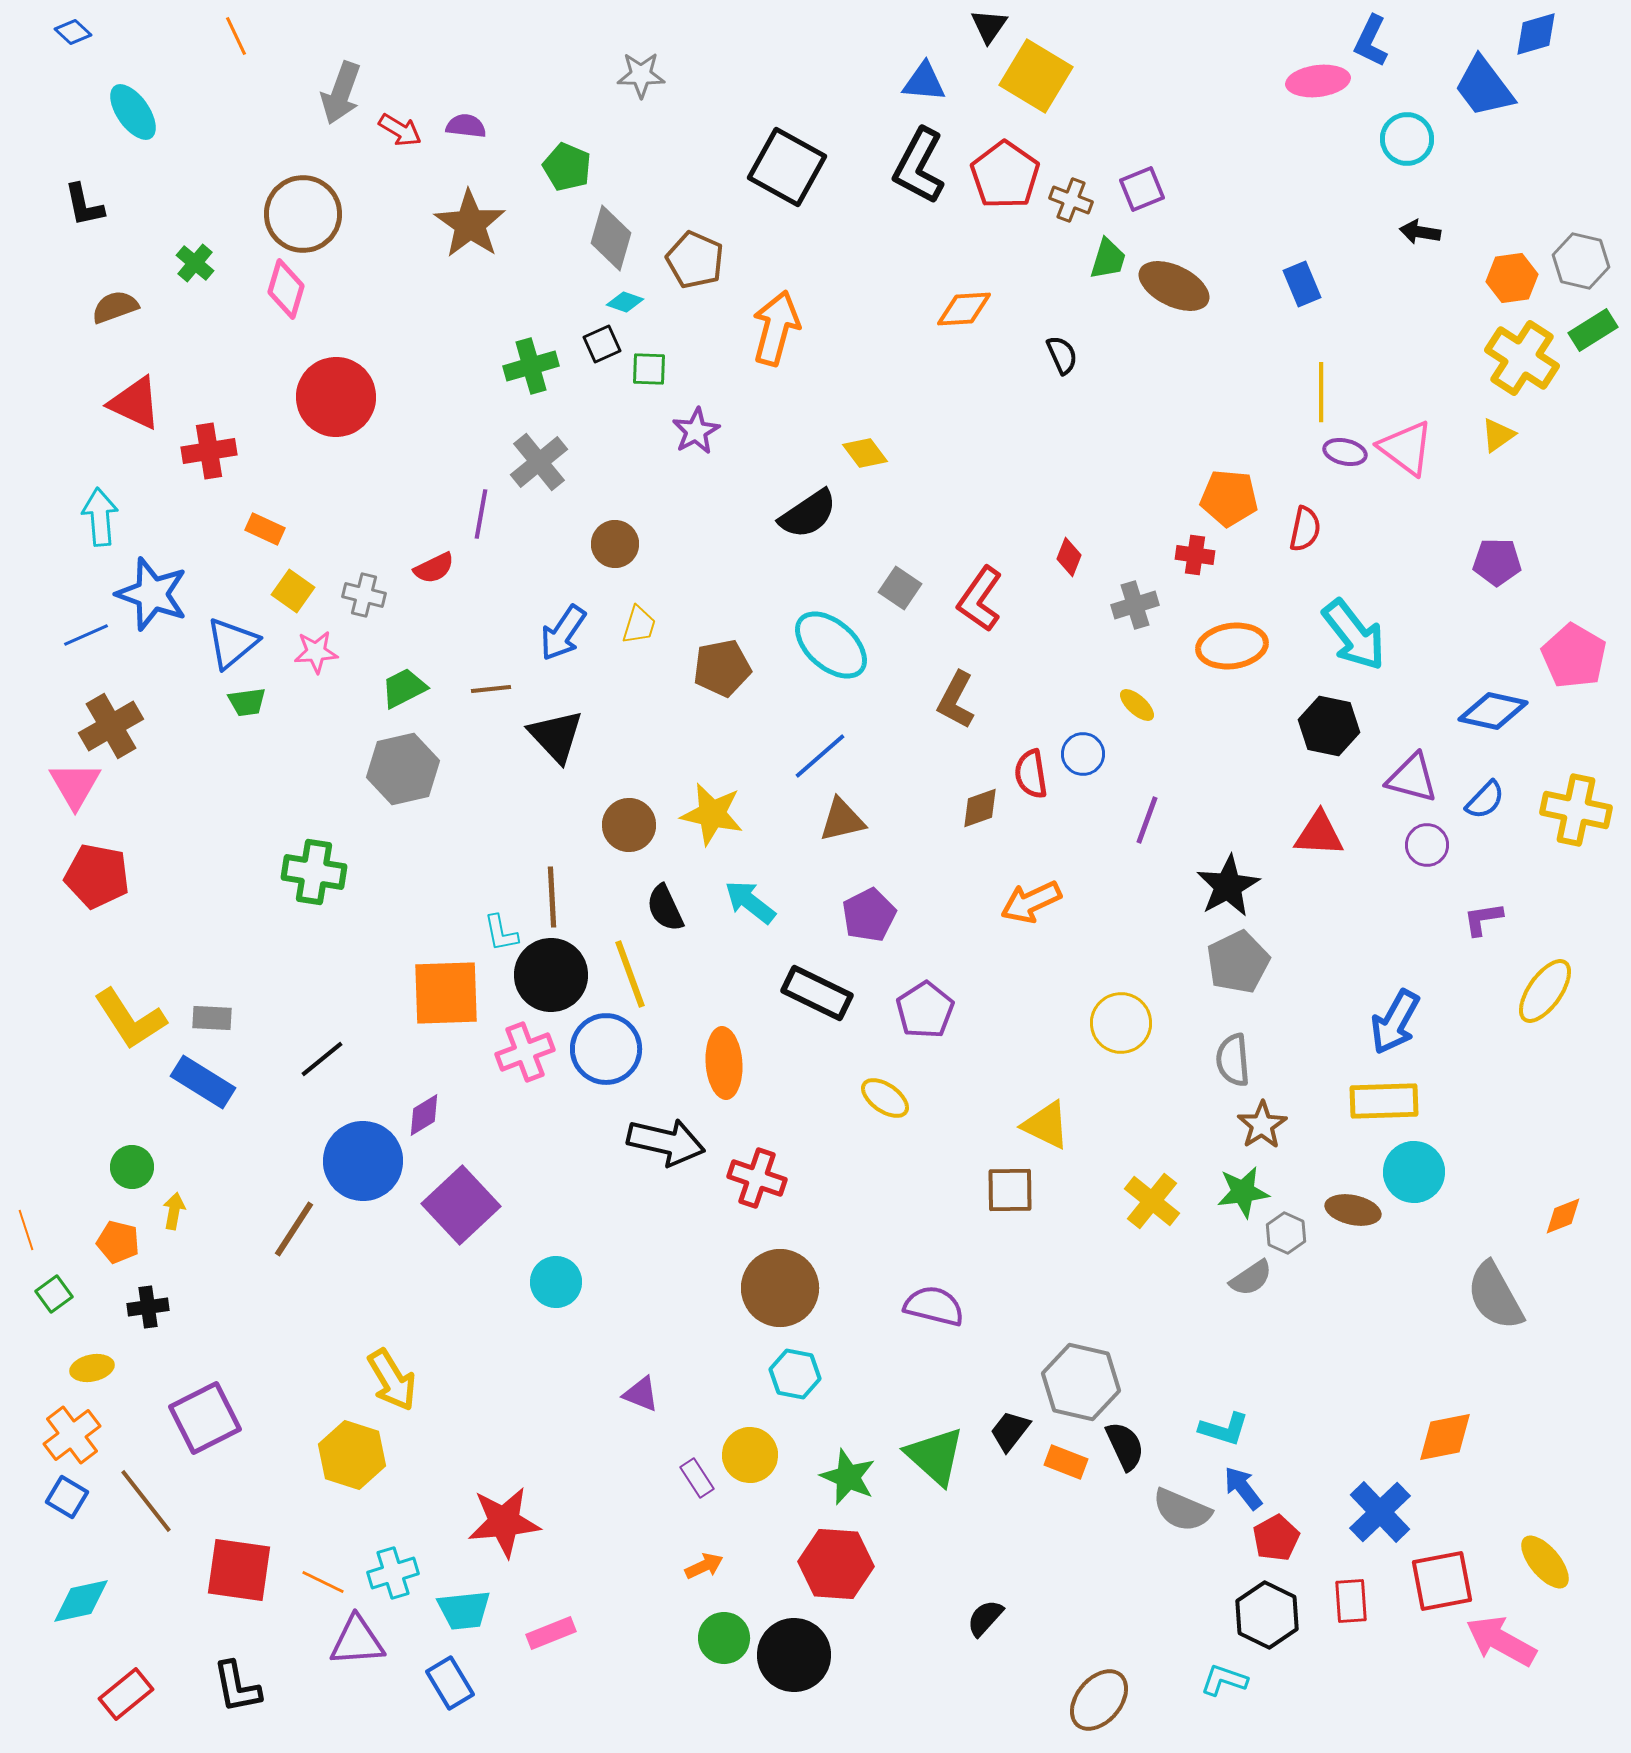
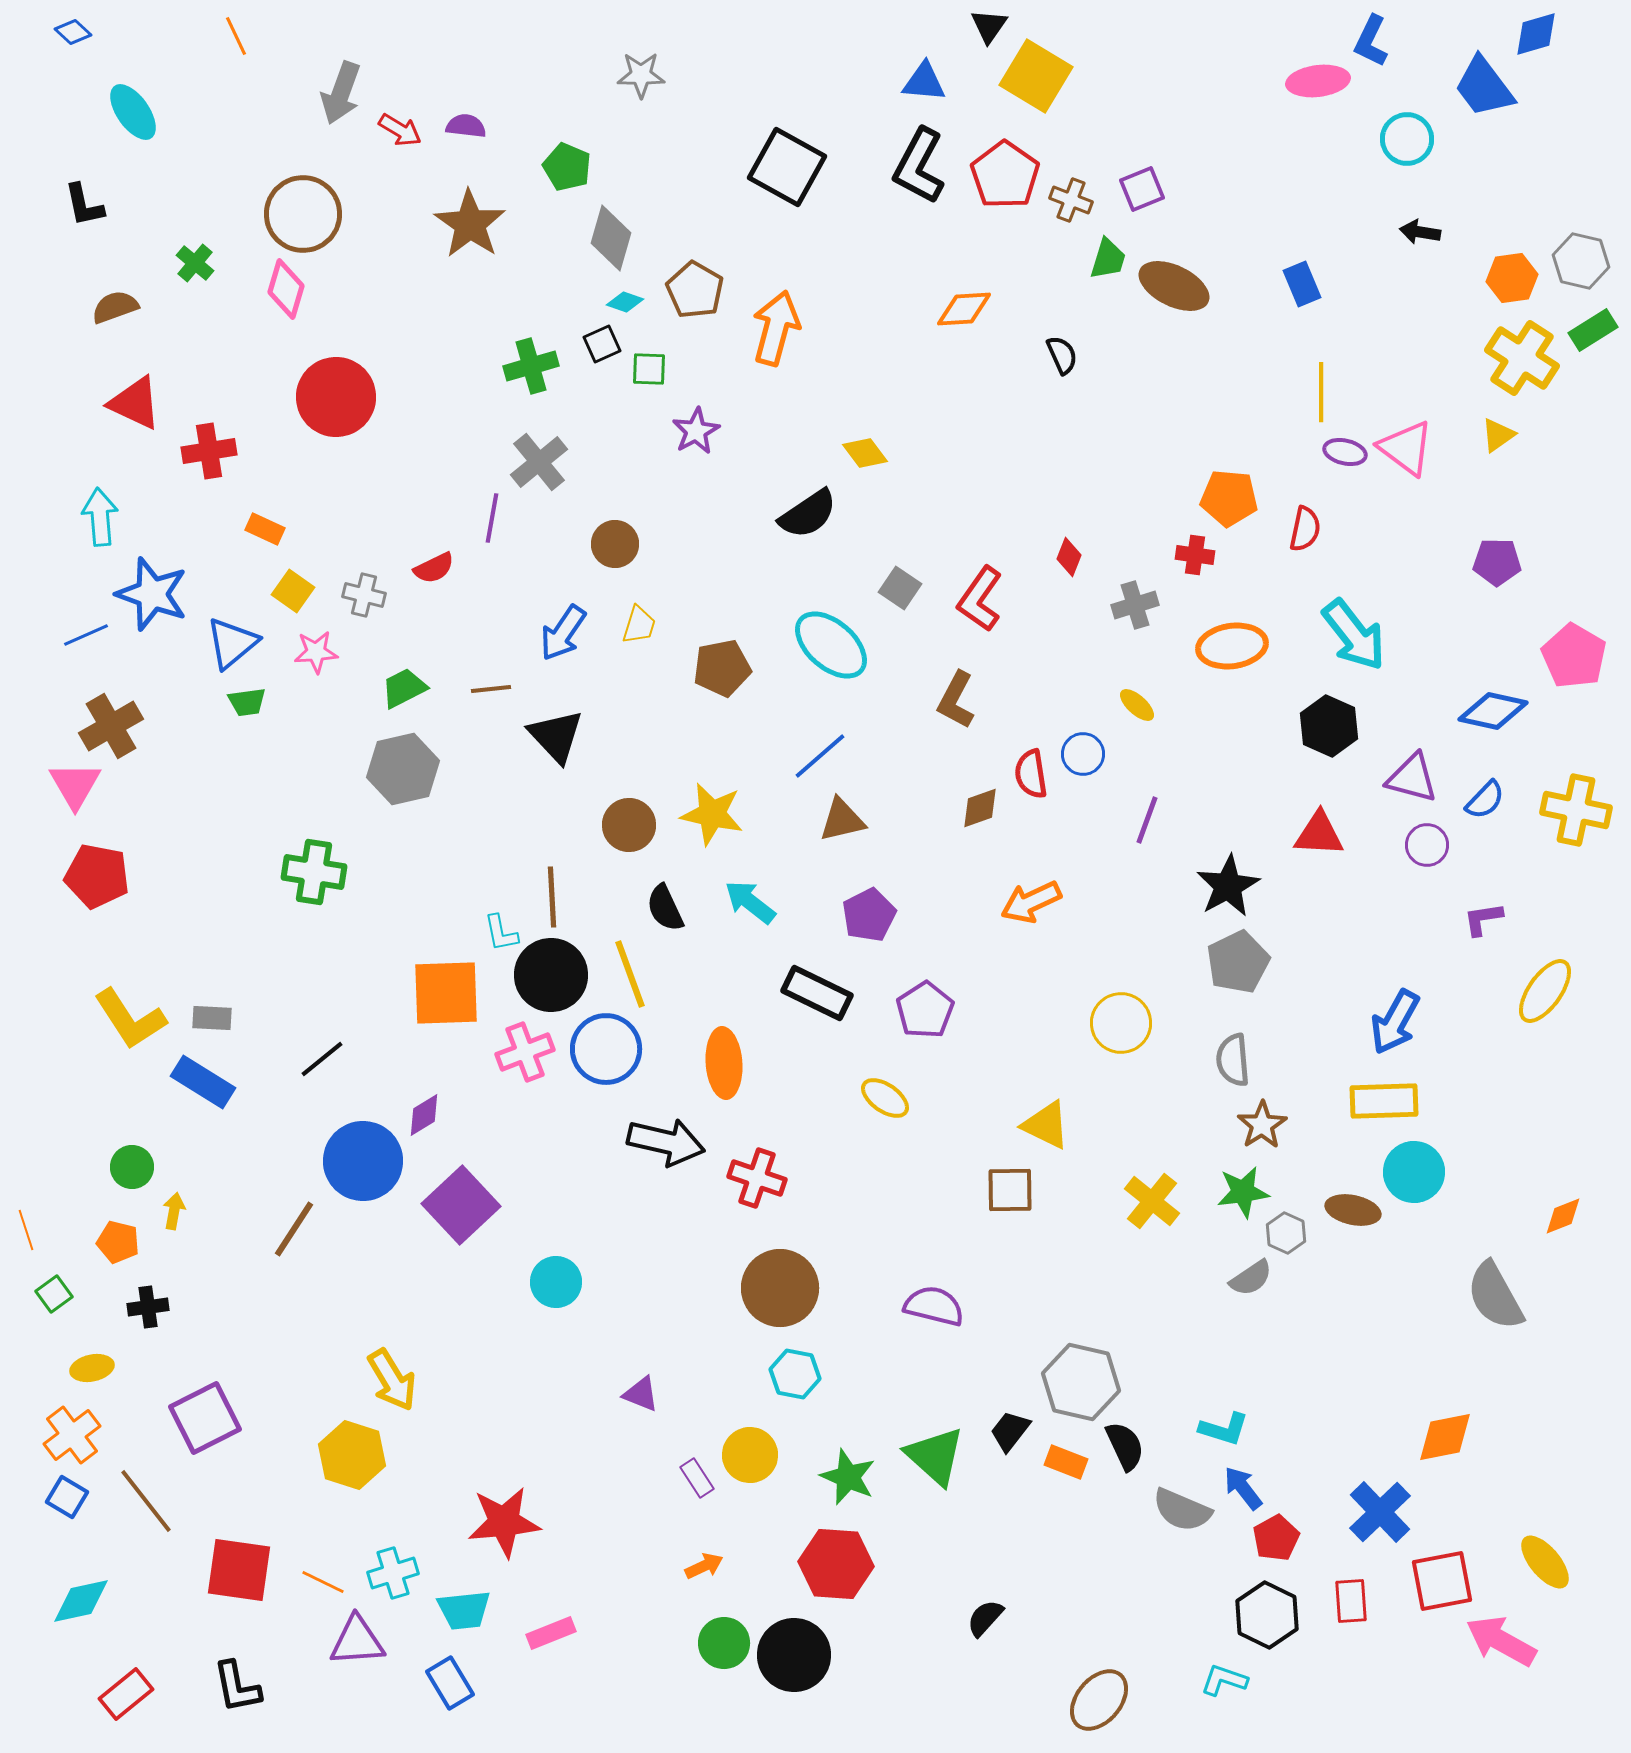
brown pentagon at (695, 260): moved 30 px down; rotated 6 degrees clockwise
purple line at (481, 514): moved 11 px right, 4 px down
black hexagon at (1329, 726): rotated 12 degrees clockwise
green circle at (724, 1638): moved 5 px down
